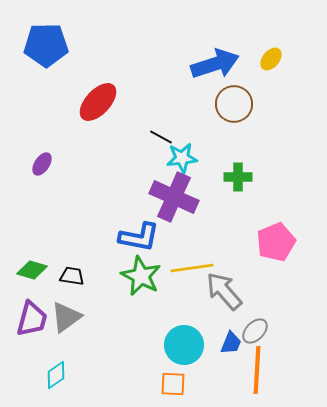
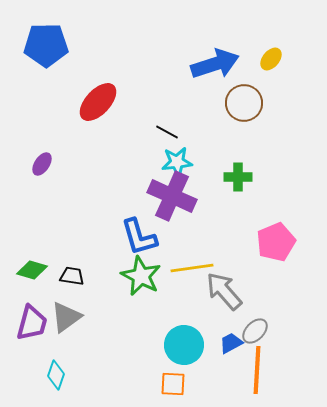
brown circle: moved 10 px right, 1 px up
black line: moved 6 px right, 5 px up
cyan star: moved 5 px left, 4 px down
purple cross: moved 2 px left, 1 px up
blue L-shape: rotated 63 degrees clockwise
purple trapezoid: moved 4 px down
blue trapezoid: rotated 140 degrees counterclockwise
cyan diamond: rotated 36 degrees counterclockwise
